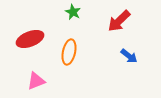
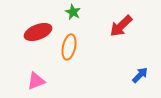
red arrow: moved 2 px right, 5 px down
red ellipse: moved 8 px right, 7 px up
orange ellipse: moved 5 px up
blue arrow: moved 11 px right, 19 px down; rotated 84 degrees counterclockwise
